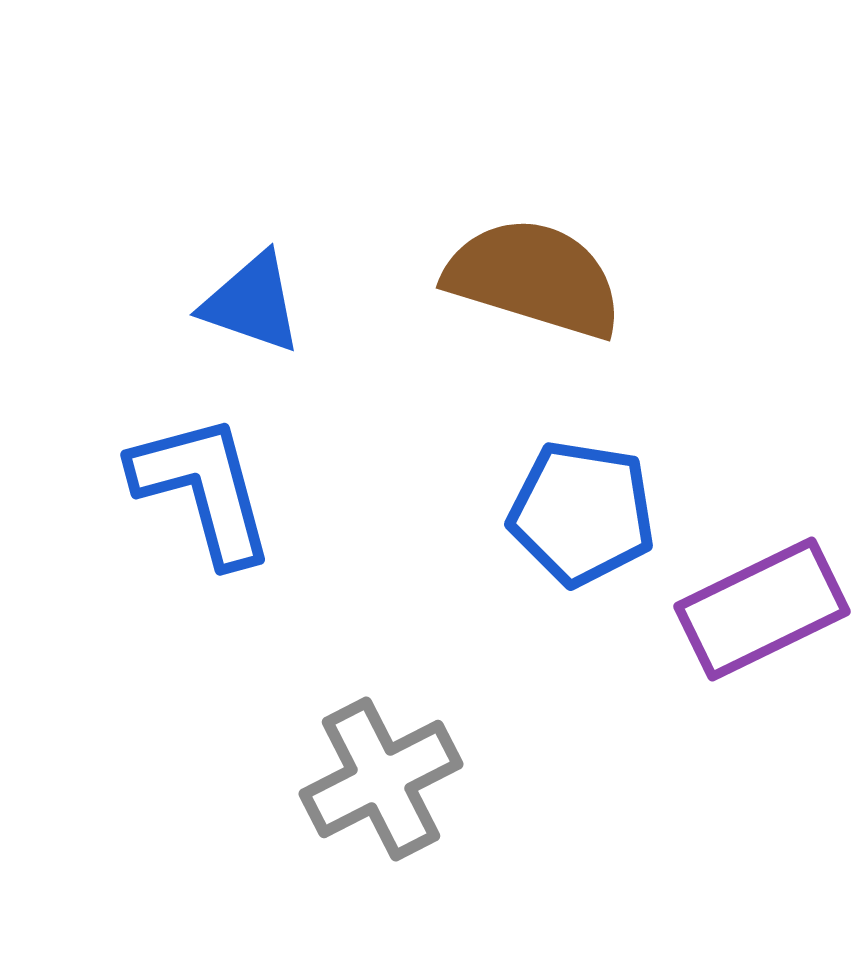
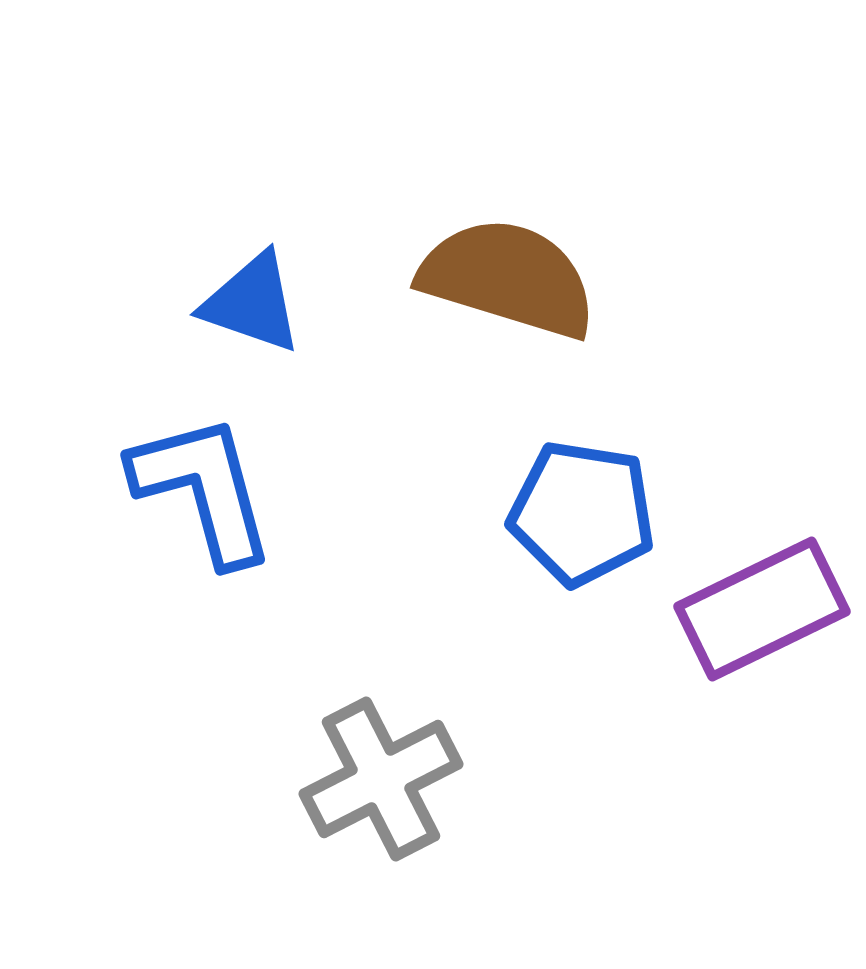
brown semicircle: moved 26 px left
